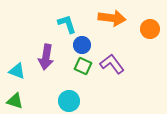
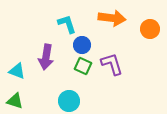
purple L-shape: rotated 20 degrees clockwise
